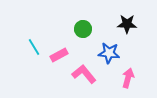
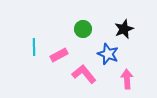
black star: moved 3 px left, 5 px down; rotated 24 degrees counterclockwise
cyan line: rotated 30 degrees clockwise
blue star: moved 1 px left, 1 px down; rotated 15 degrees clockwise
pink arrow: moved 1 px left, 1 px down; rotated 18 degrees counterclockwise
